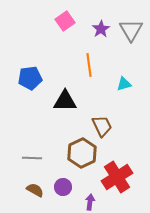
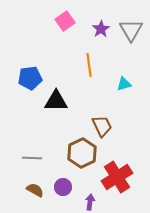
black triangle: moved 9 px left
